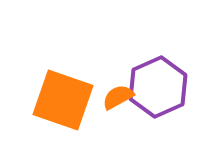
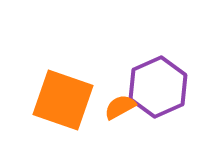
orange semicircle: moved 2 px right, 10 px down
